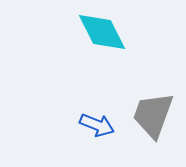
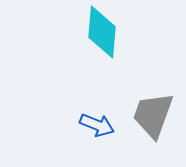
cyan diamond: rotated 32 degrees clockwise
